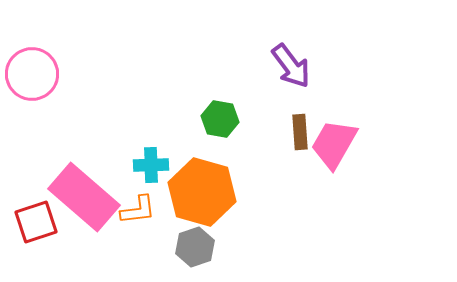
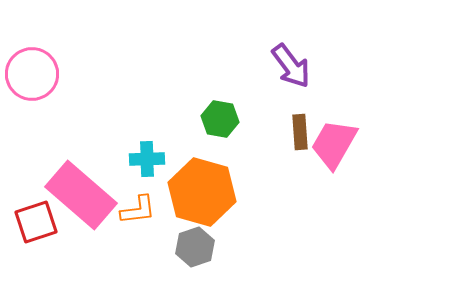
cyan cross: moved 4 px left, 6 px up
pink rectangle: moved 3 px left, 2 px up
